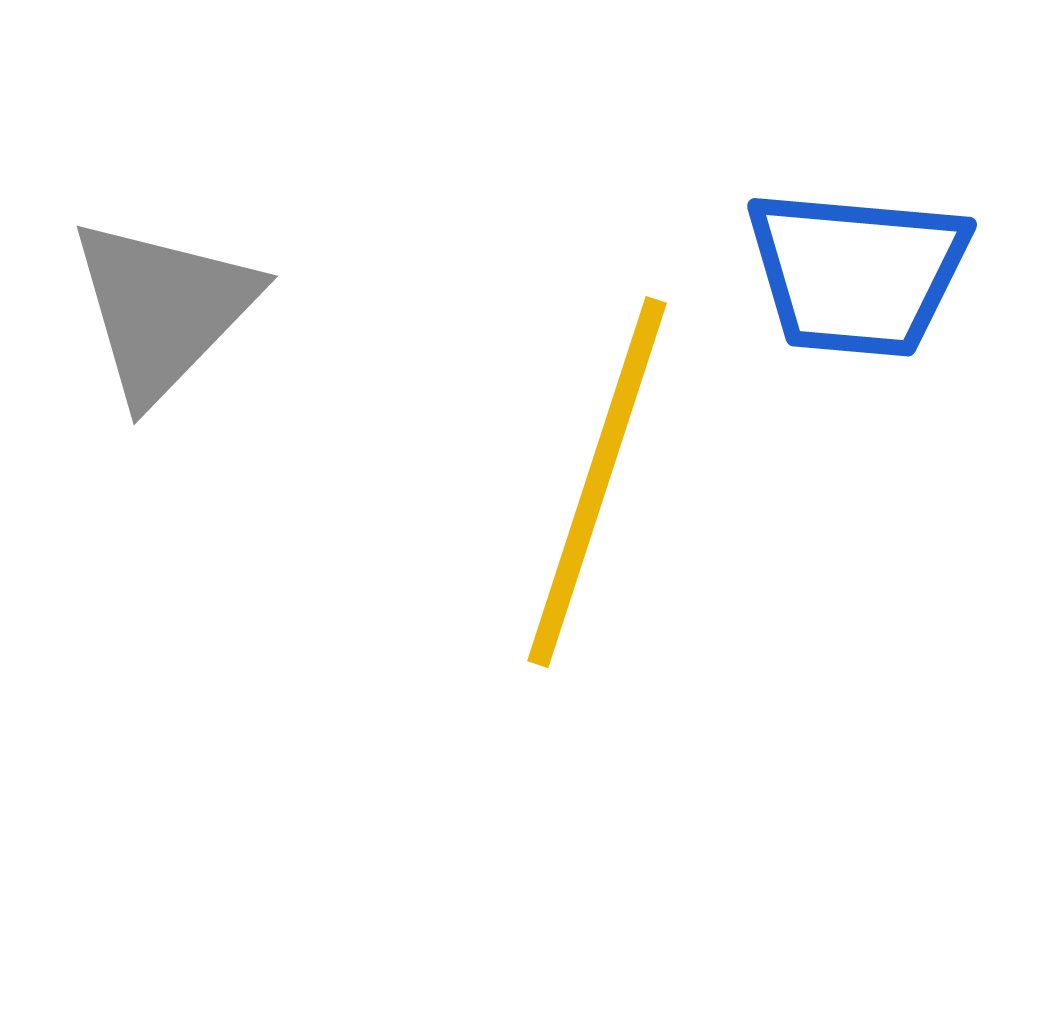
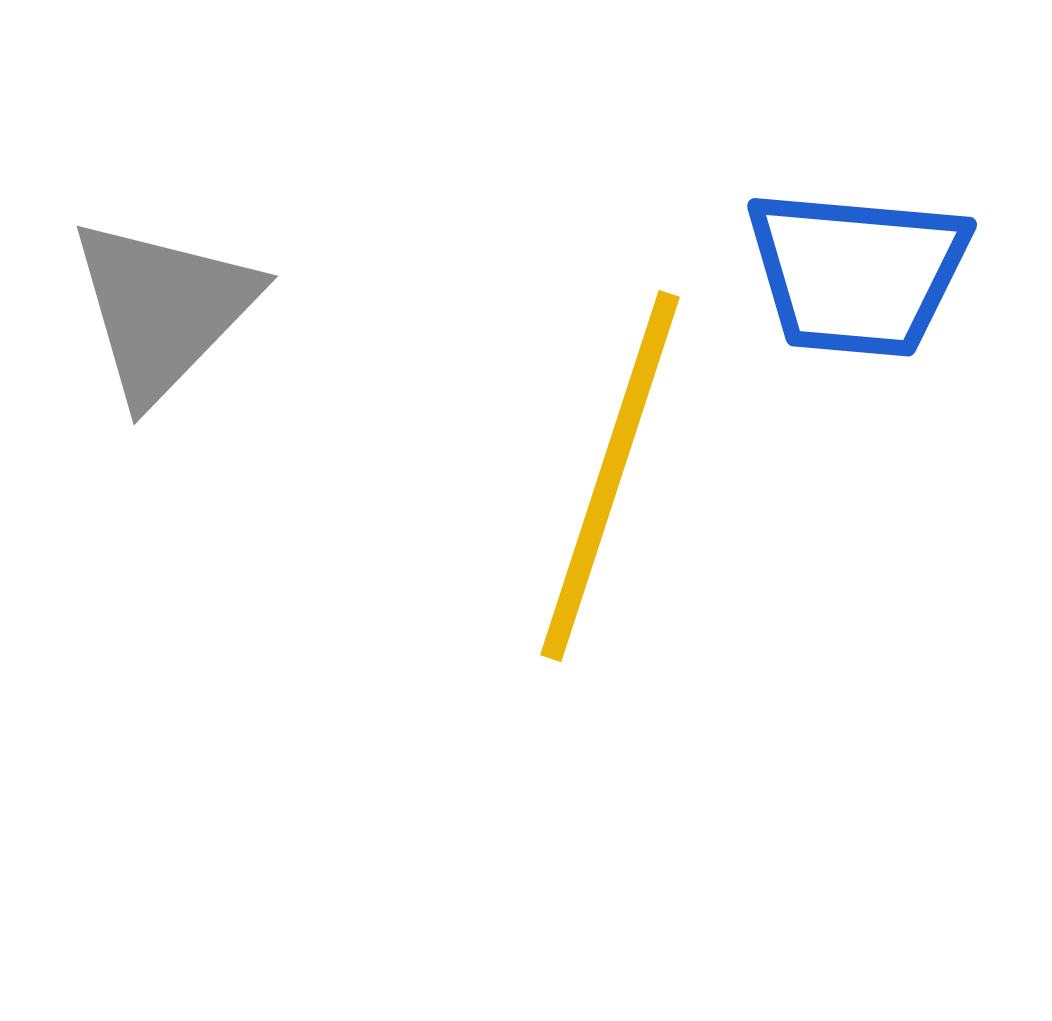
yellow line: moved 13 px right, 6 px up
